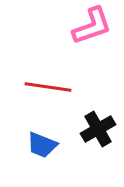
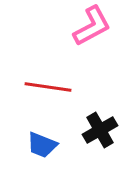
pink L-shape: rotated 9 degrees counterclockwise
black cross: moved 2 px right, 1 px down
